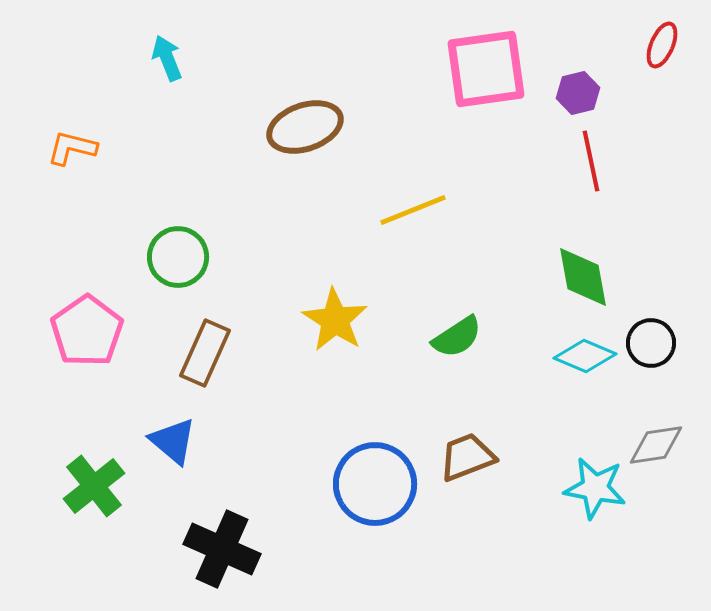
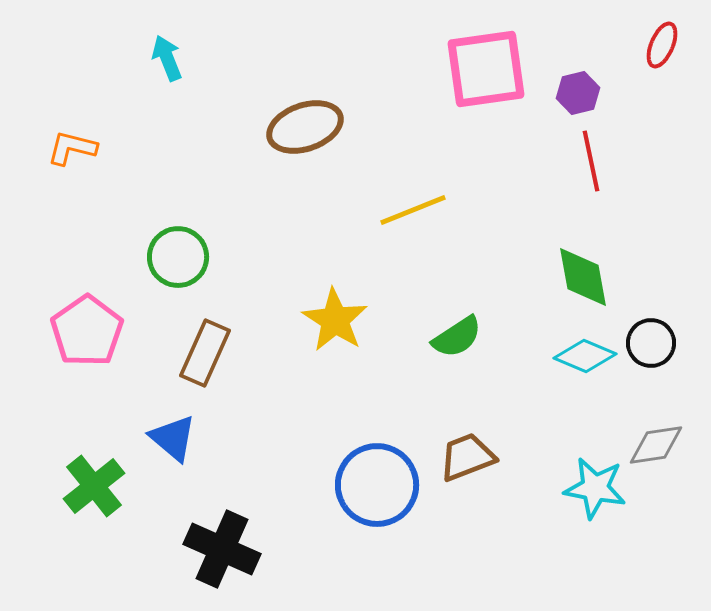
blue triangle: moved 3 px up
blue circle: moved 2 px right, 1 px down
